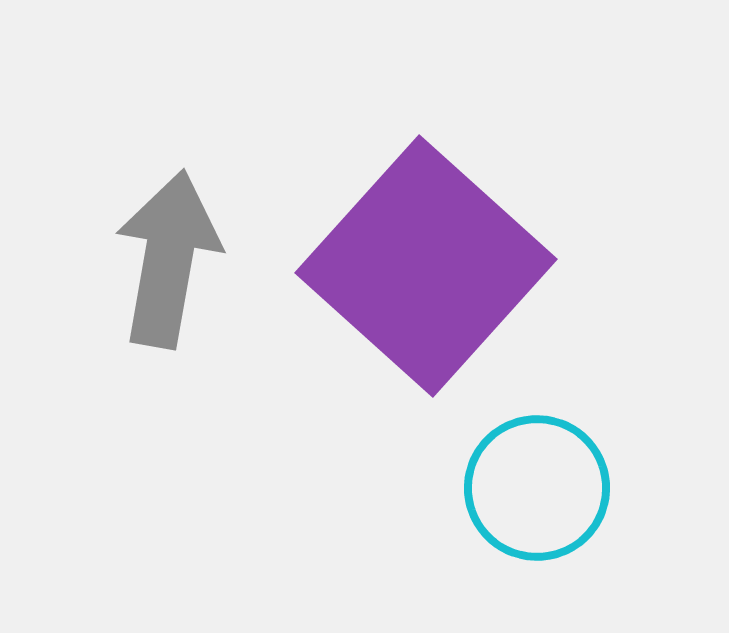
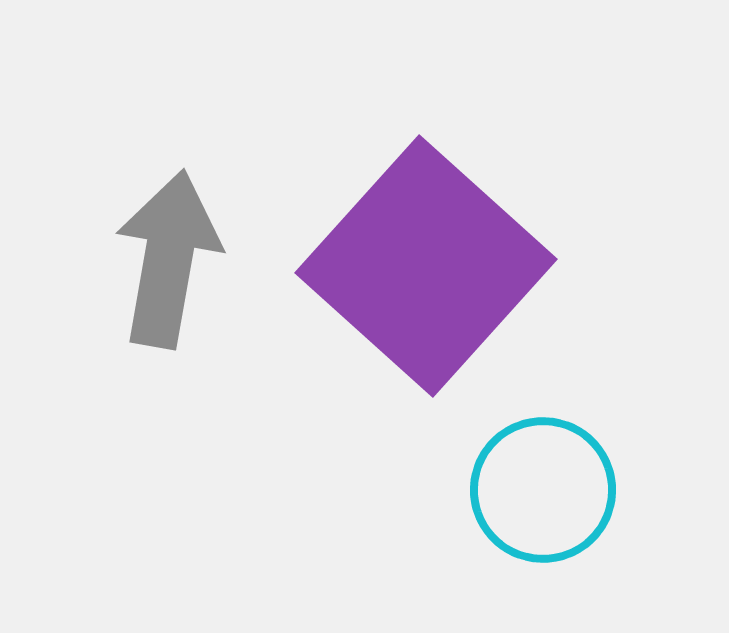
cyan circle: moved 6 px right, 2 px down
